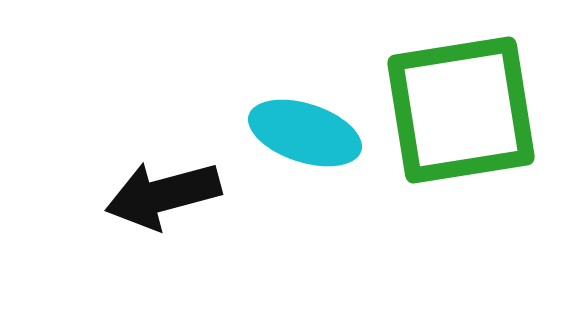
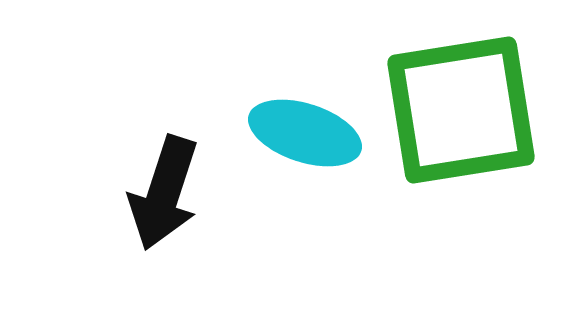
black arrow: moved 1 px right, 2 px up; rotated 57 degrees counterclockwise
